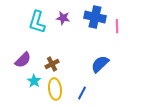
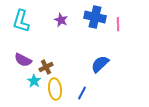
purple star: moved 2 px left, 2 px down; rotated 16 degrees clockwise
cyan L-shape: moved 16 px left, 1 px up
pink line: moved 1 px right, 2 px up
purple semicircle: rotated 72 degrees clockwise
brown cross: moved 6 px left, 3 px down
